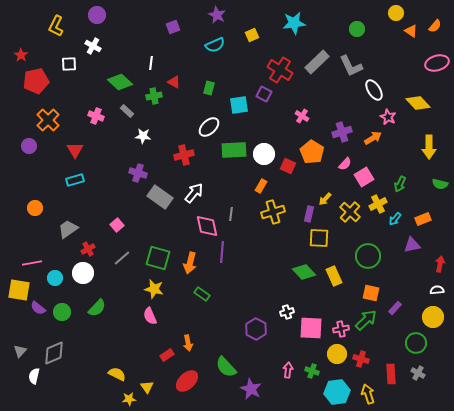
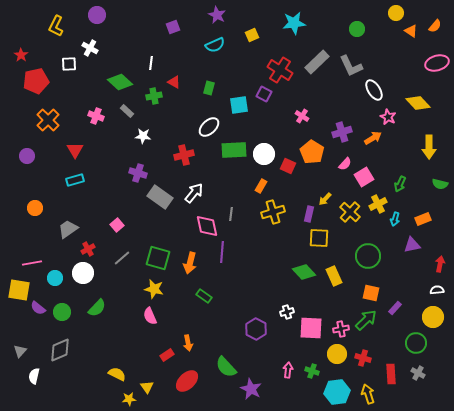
white cross at (93, 46): moved 3 px left, 2 px down
purple circle at (29, 146): moved 2 px left, 10 px down
cyan arrow at (395, 219): rotated 24 degrees counterclockwise
green rectangle at (202, 294): moved 2 px right, 2 px down
gray diamond at (54, 353): moved 6 px right, 3 px up
red cross at (361, 359): moved 2 px right, 1 px up
